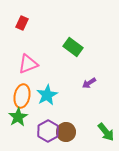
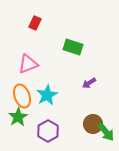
red rectangle: moved 13 px right
green rectangle: rotated 18 degrees counterclockwise
orange ellipse: rotated 30 degrees counterclockwise
brown circle: moved 27 px right, 8 px up
